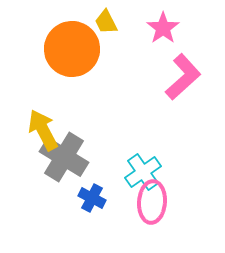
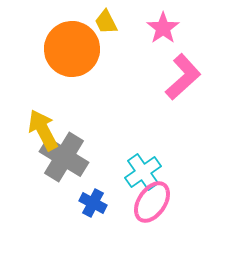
blue cross: moved 1 px right, 5 px down
pink ellipse: rotated 30 degrees clockwise
